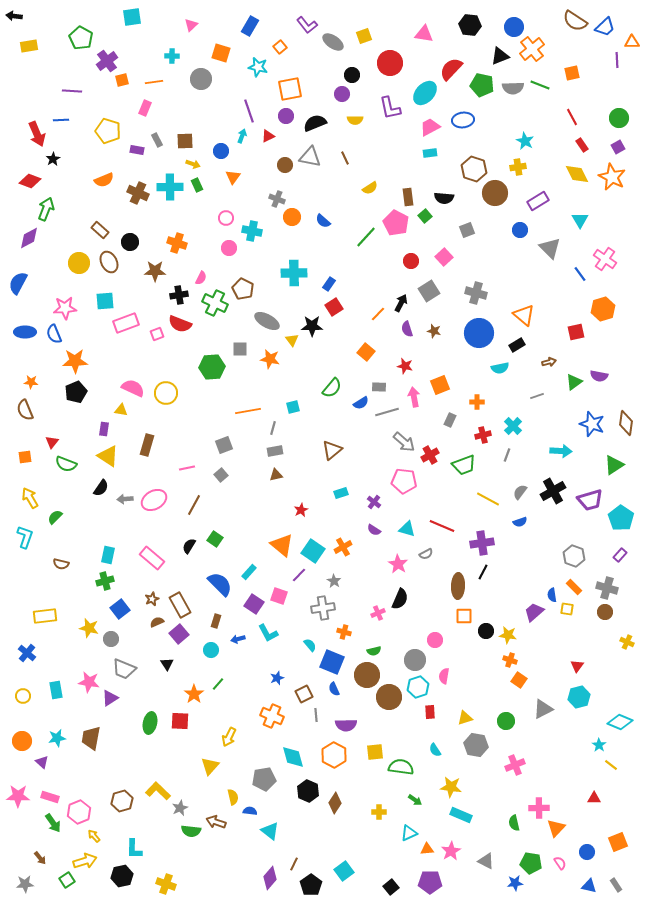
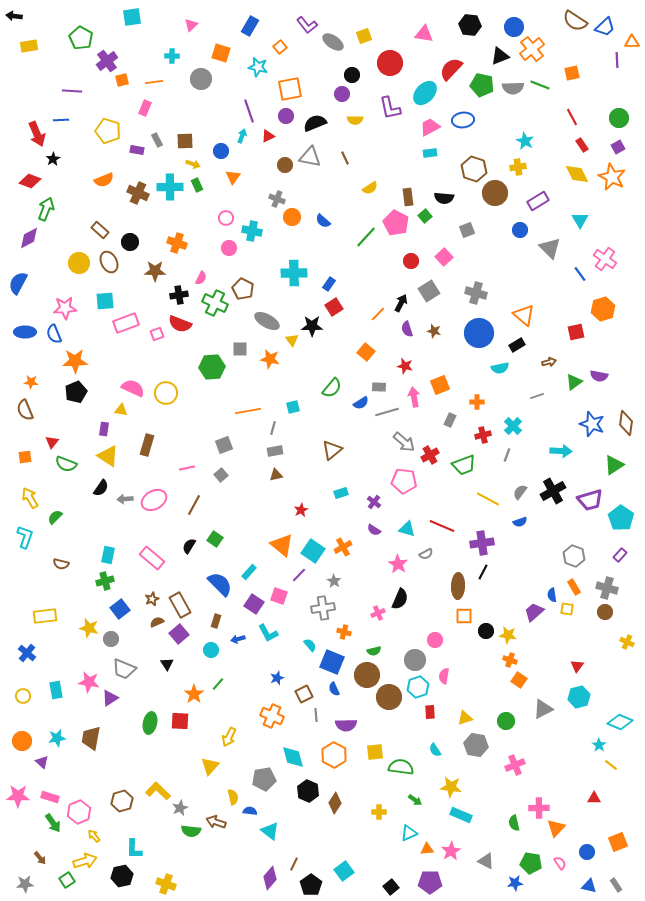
orange rectangle at (574, 587): rotated 14 degrees clockwise
